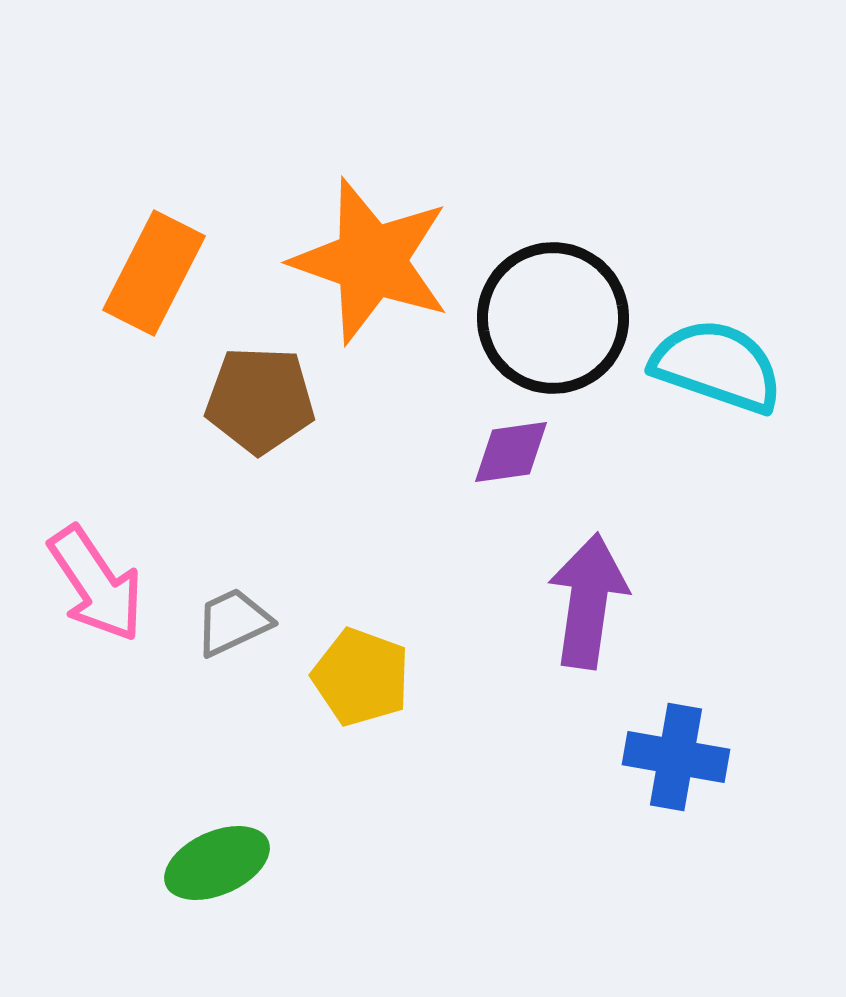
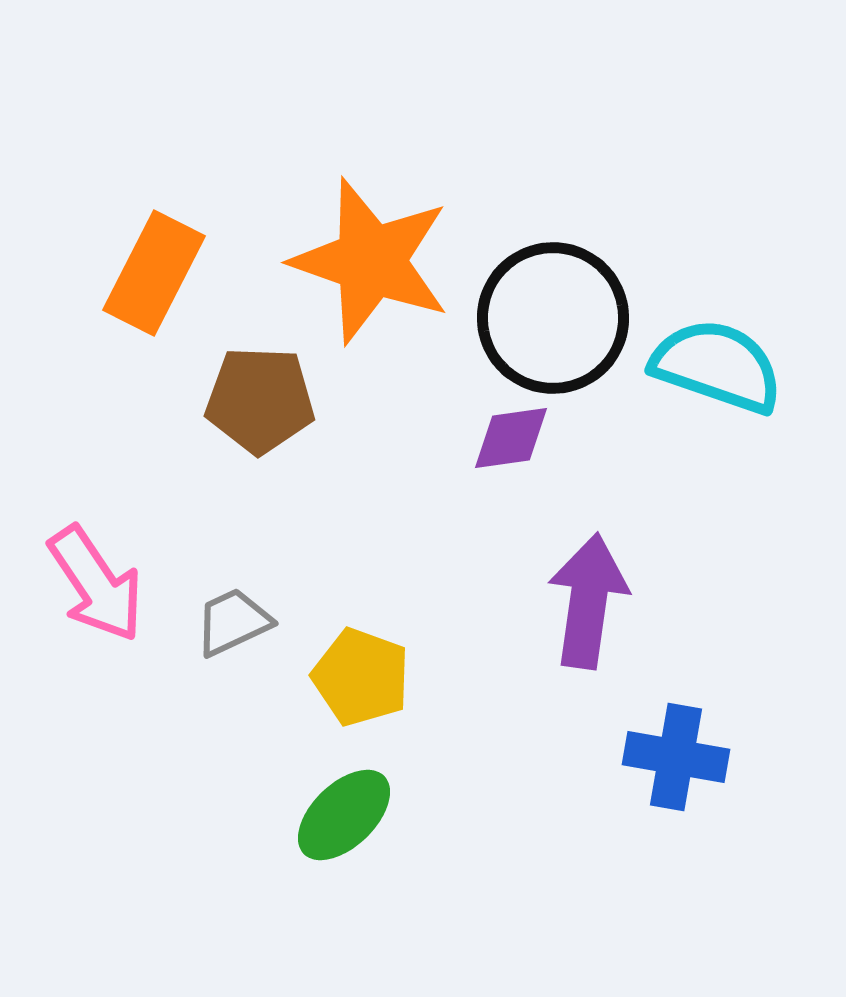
purple diamond: moved 14 px up
green ellipse: moved 127 px right, 48 px up; rotated 20 degrees counterclockwise
